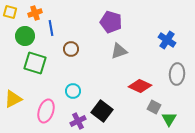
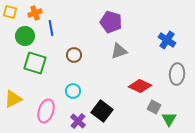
brown circle: moved 3 px right, 6 px down
purple cross: rotated 21 degrees counterclockwise
